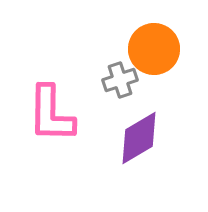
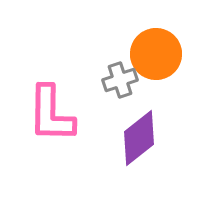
orange circle: moved 2 px right, 5 px down
purple diamond: rotated 8 degrees counterclockwise
